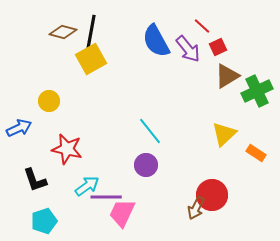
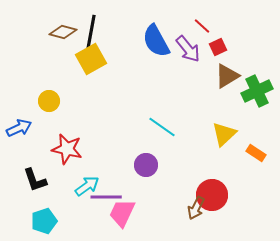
cyan line: moved 12 px right, 4 px up; rotated 16 degrees counterclockwise
